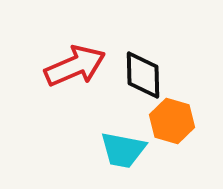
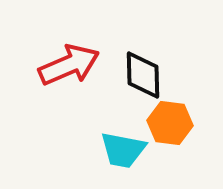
red arrow: moved 6 px left, 1 px up
orange hexagon: moved 2 px left, 2 px down; rotated 9 degrees counterclockwise
